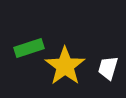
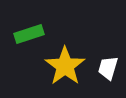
green rectangle: moved 14 px up
